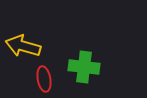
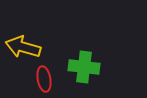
yellow arrow: moved 1 px down
